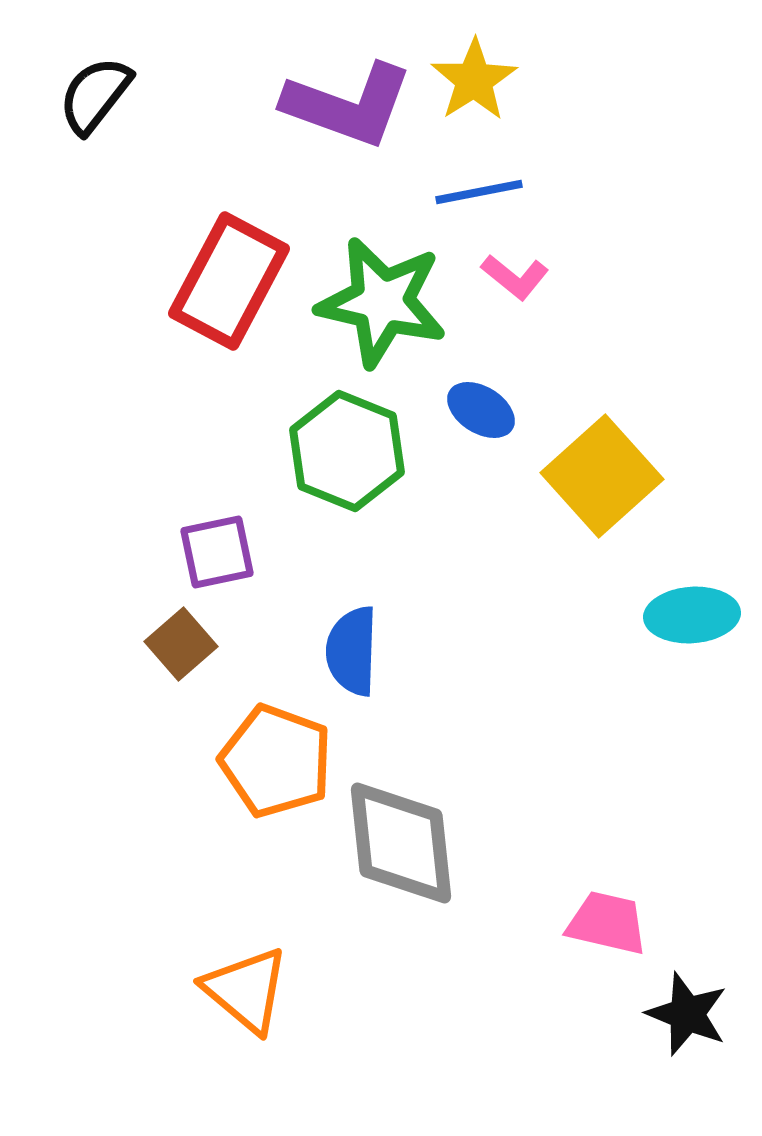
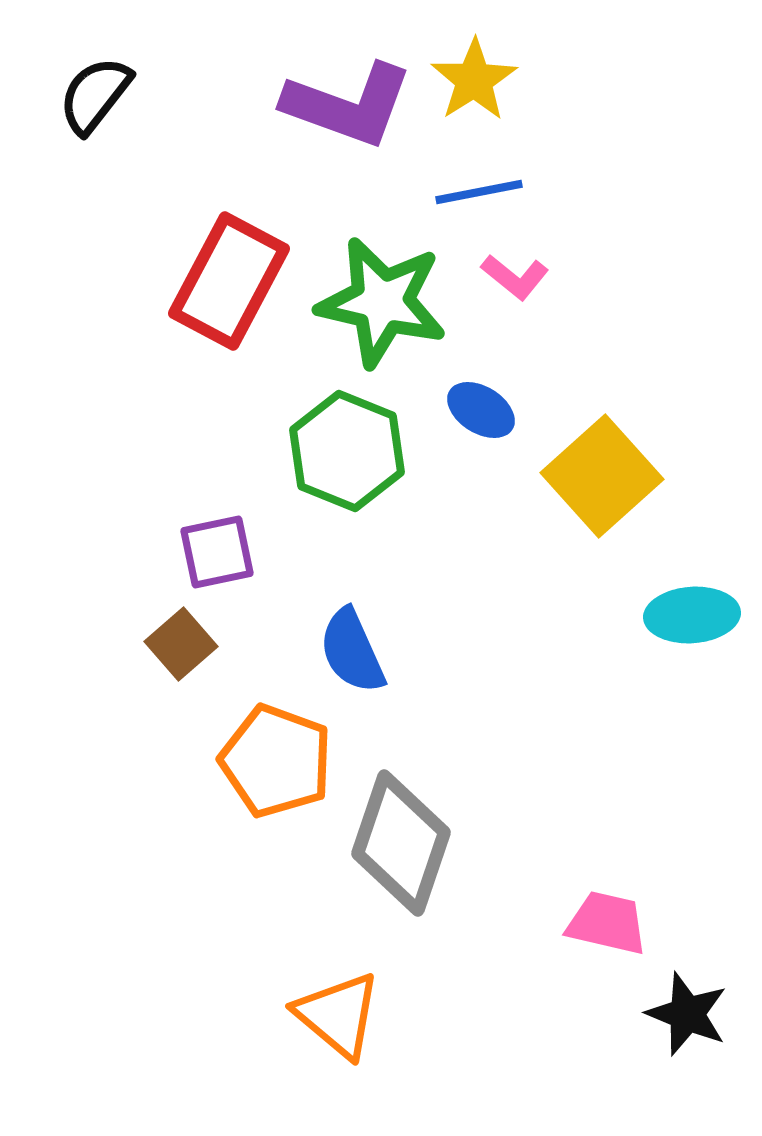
blue semicircle: rotated 26 degrees counterclockwise
gray diamond: rotated 25 degrees clockwise
orange triangle: moved 92 px right, 25 px down
